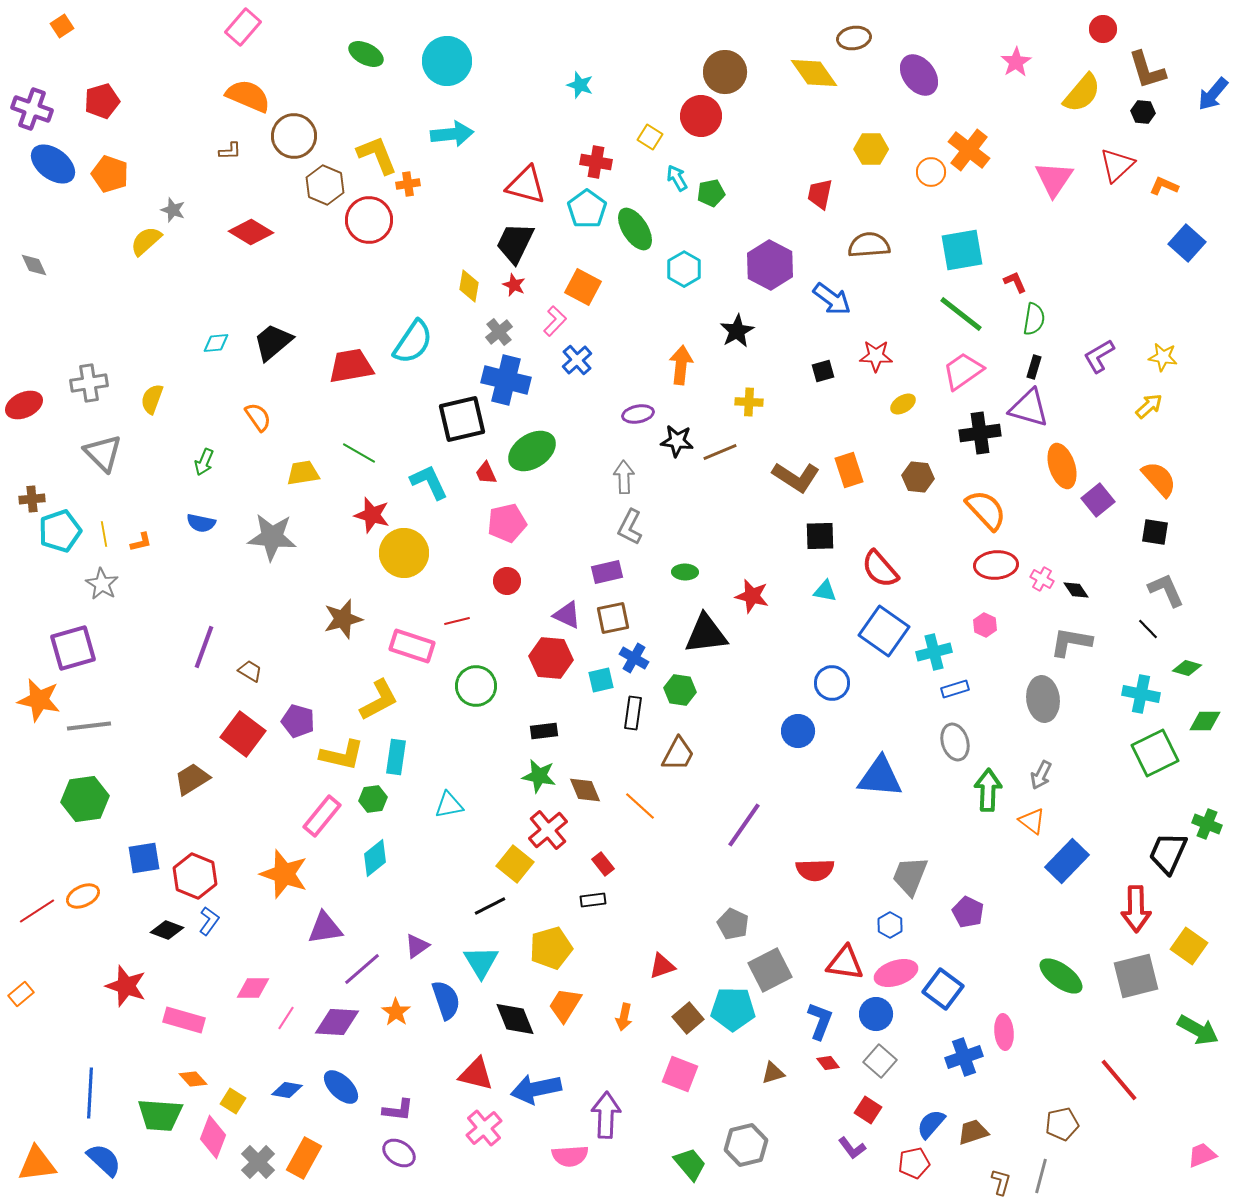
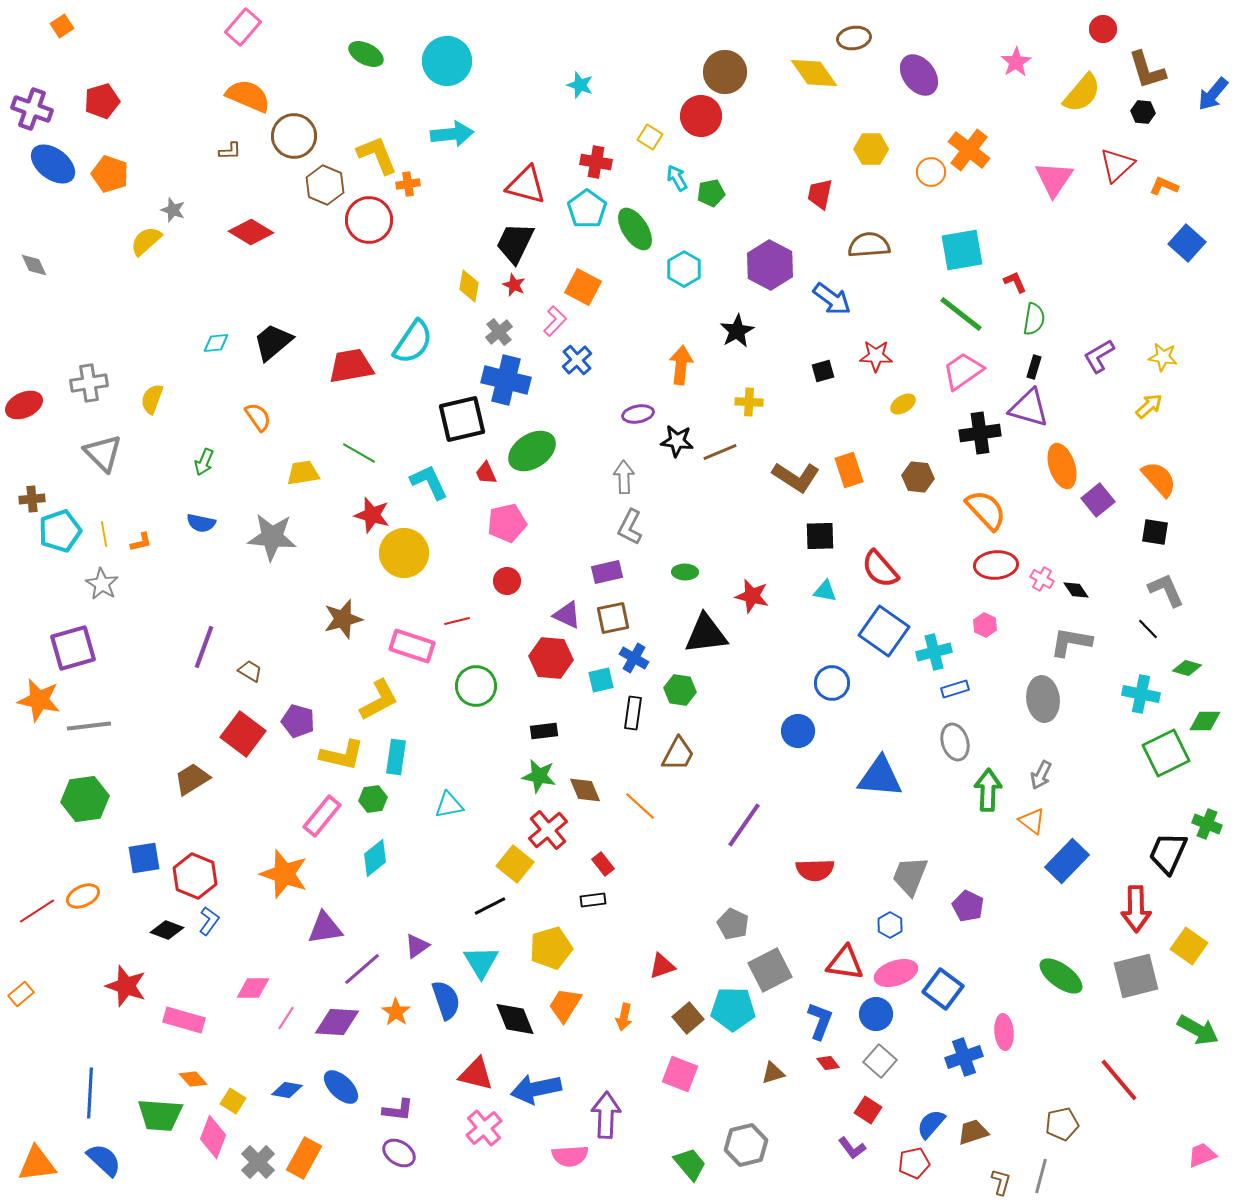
green square at (1155, 753): moved 11 px right
purple pentagon at (968, 912): moved 6 px up
